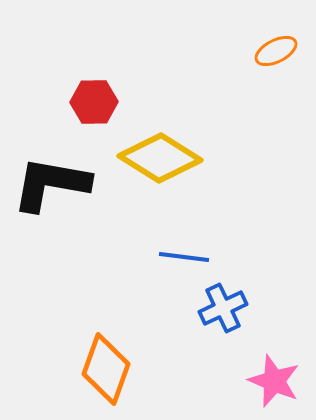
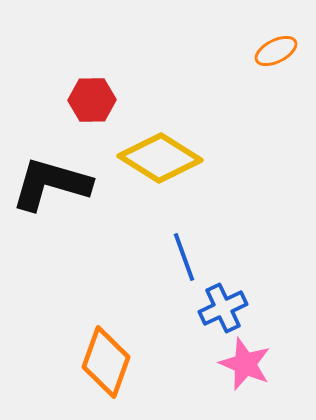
red hexagon: moved 2 px left, 2 px up
black L-shape: rotated 6 degrees clockwise
blue line: rotated 63 degrees clockwise
orange diamond: moved 7 px up
pink star: moved 29 px left, 17 px up
